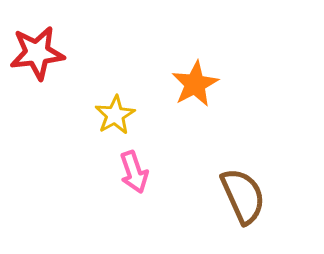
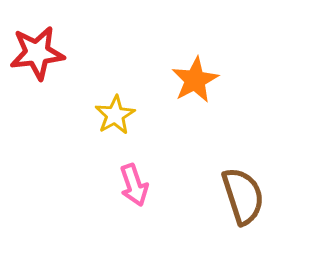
orange star: moved 4 px up
pink arrow: moved 13 px down
brown semicircle: rotated 6 degrees clockwise
